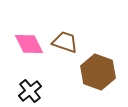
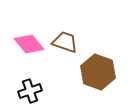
pink diamond: rotated 12 degrees counterclockwise
black cross: rotated 20 degrees clockwise
